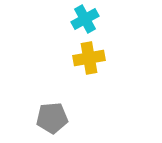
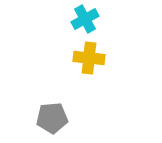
yellow cross: rotated 16 degrees clockwise
